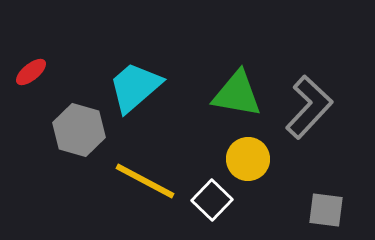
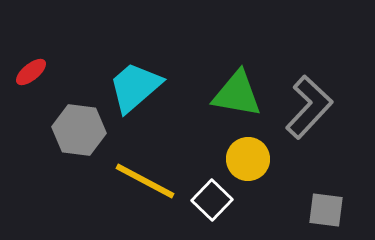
gray hexagon: rotated 9 degrees counterclockwise
